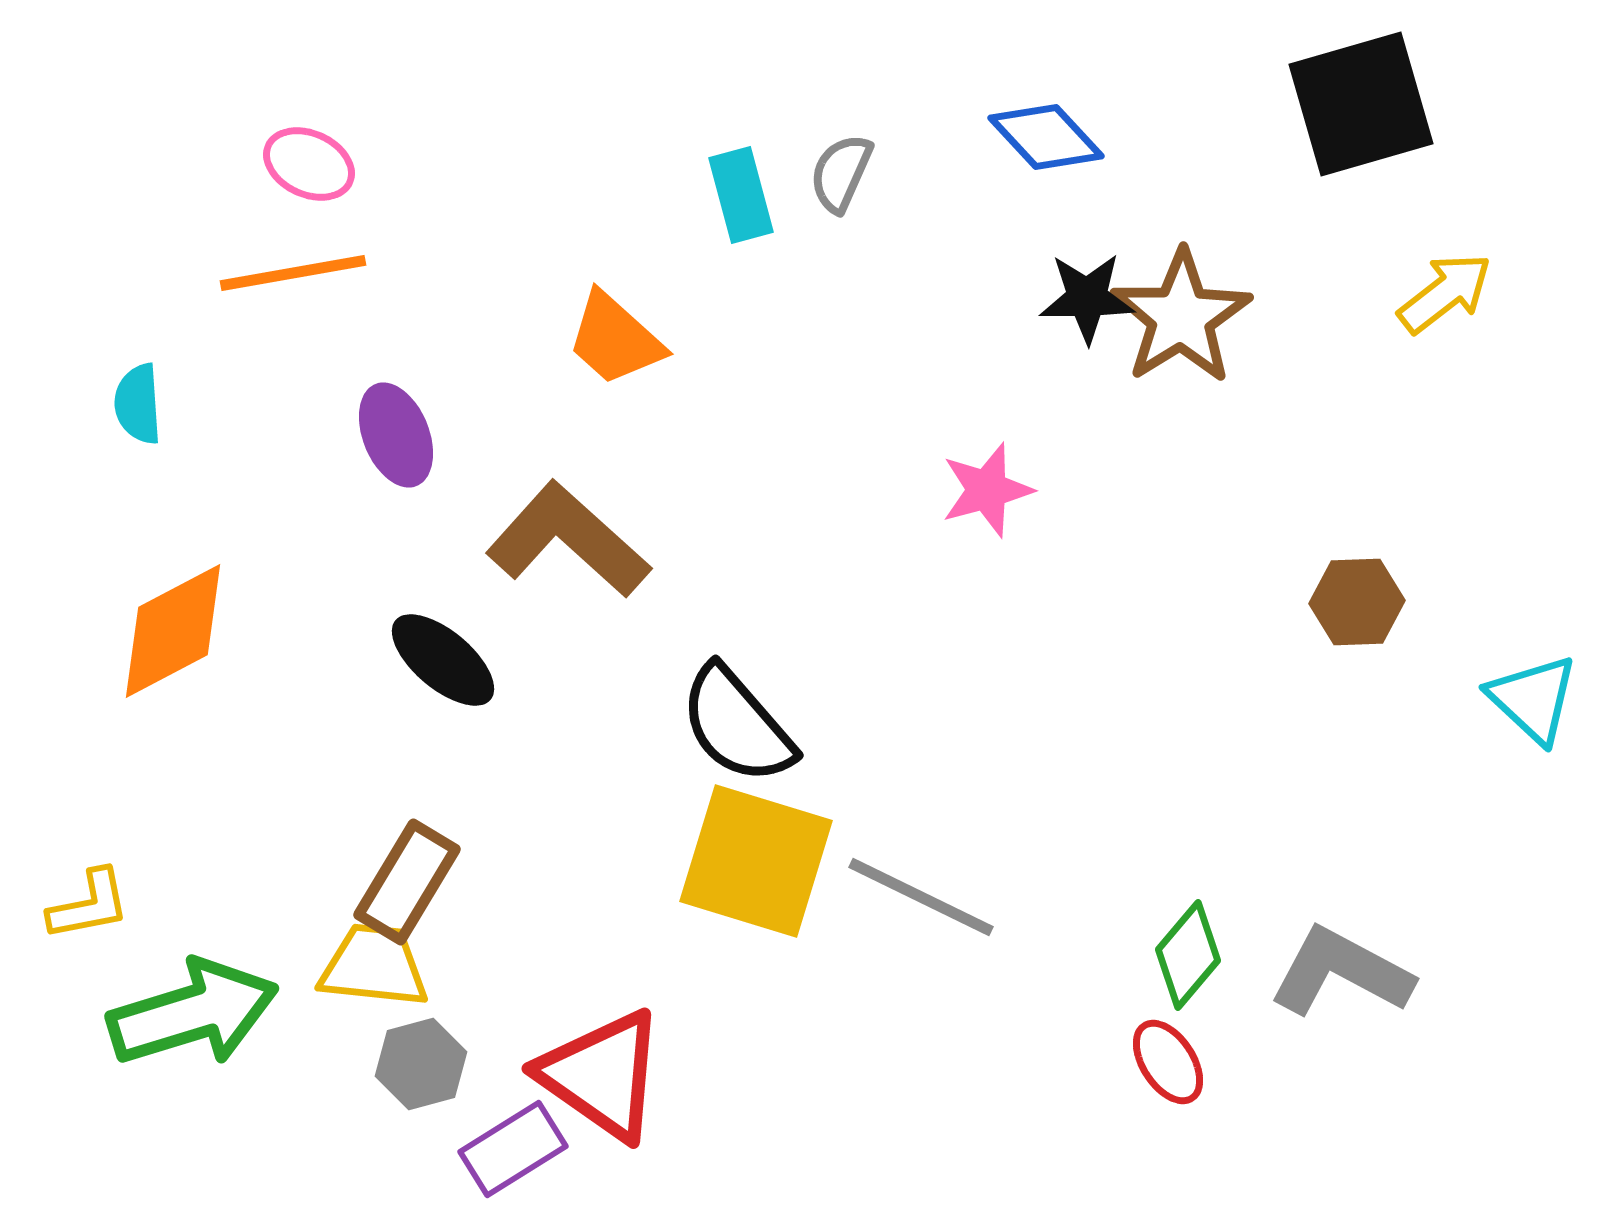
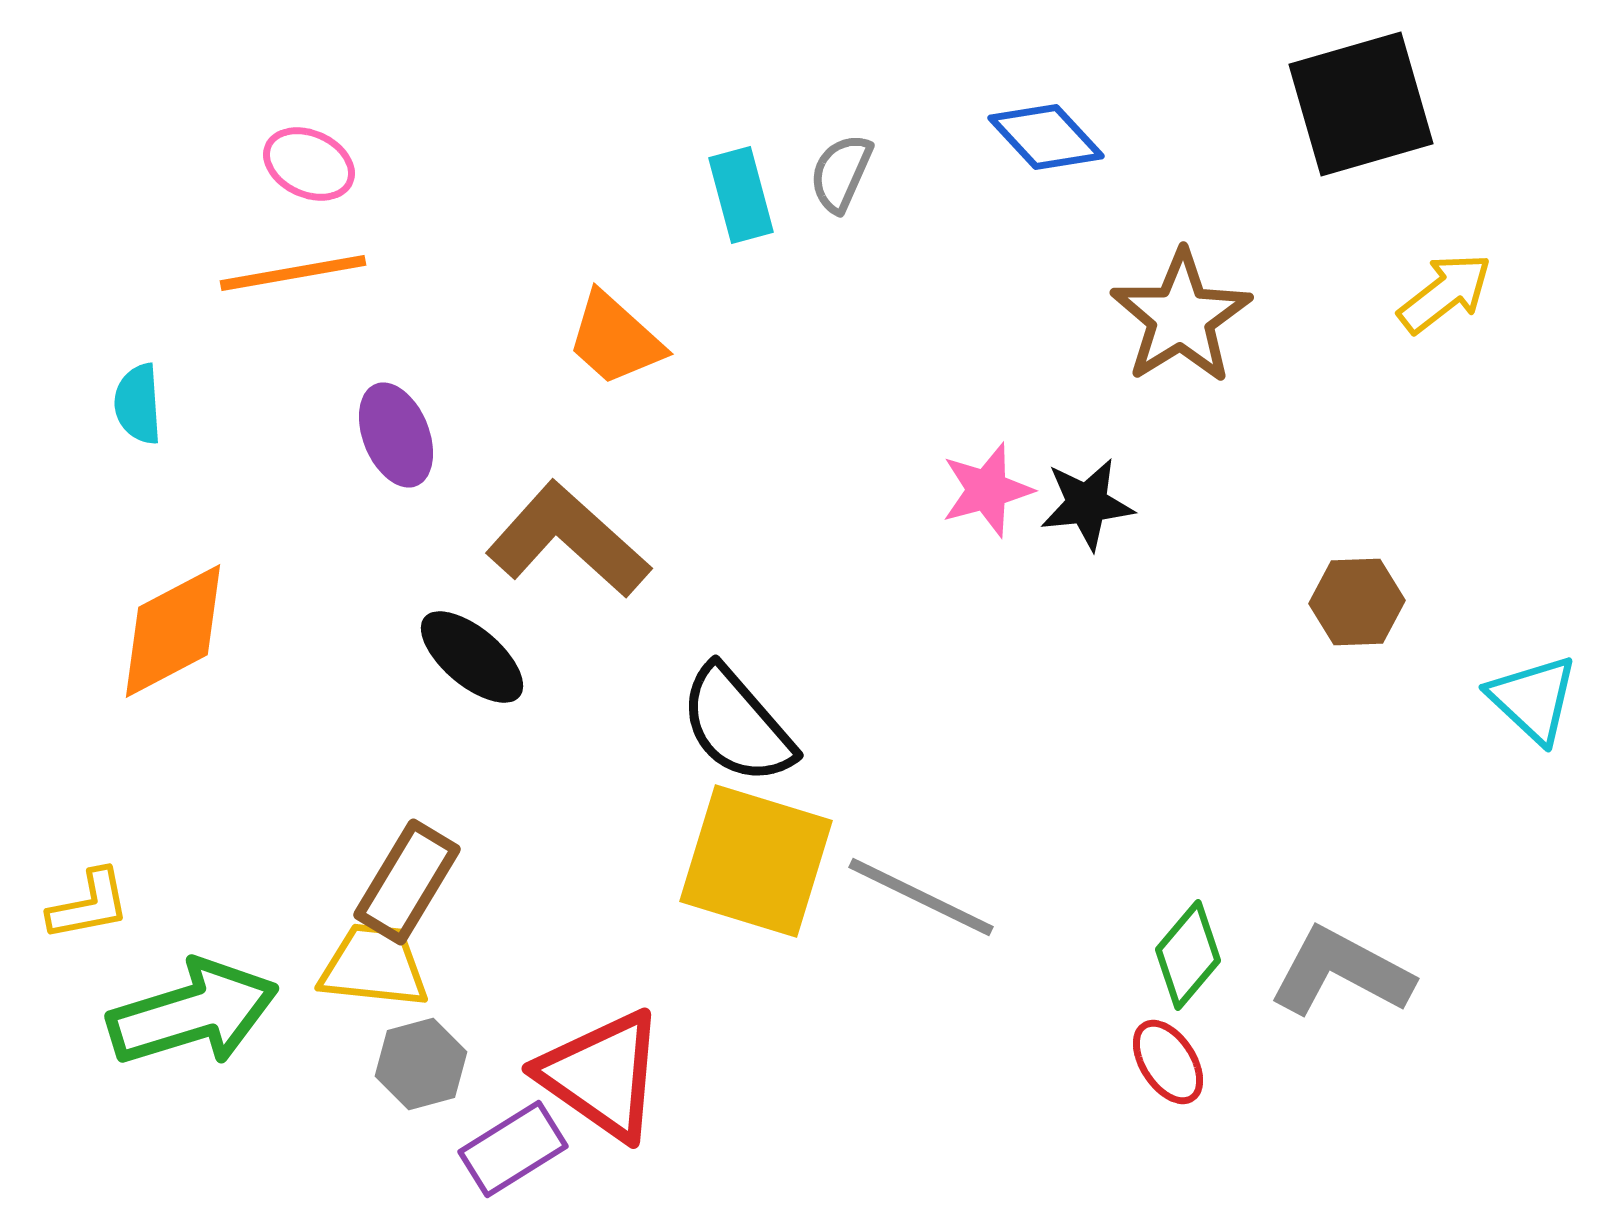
black star: moved 206 px down; rotated 6 degrees counterclockwise
black ellipse: moved 29 px right, 3 px up
